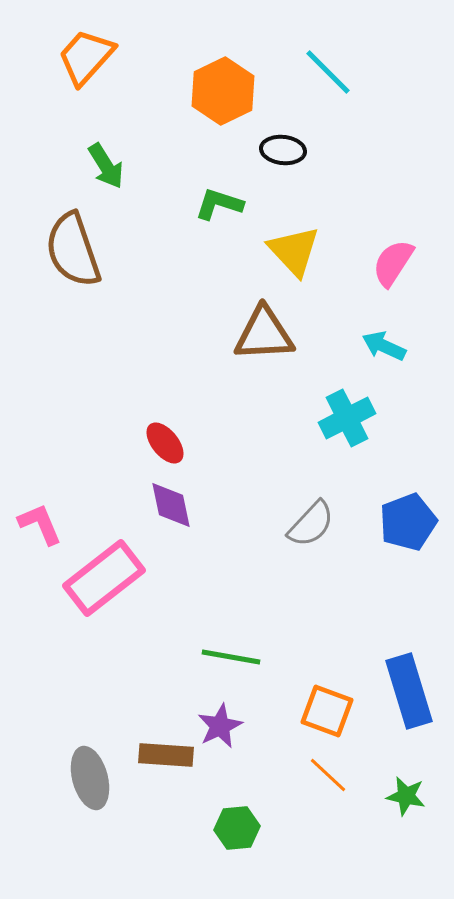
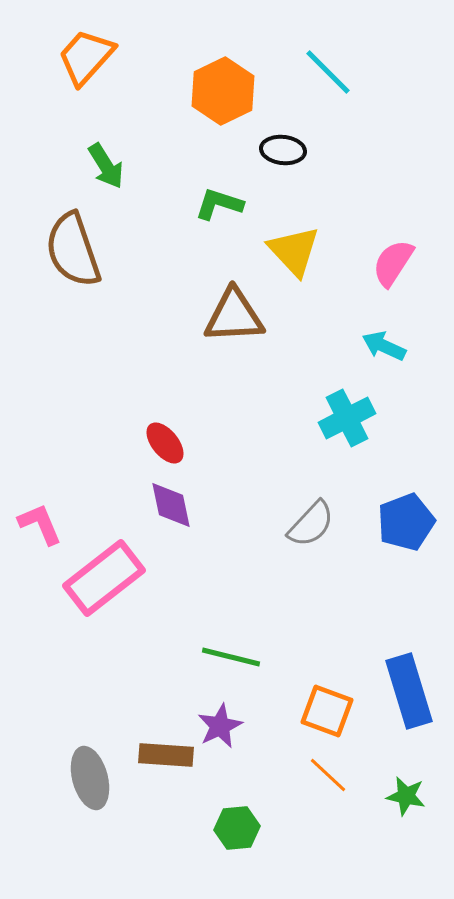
brown triangle: moved 30 px left, 18 px up
blue pentagon: moved 2 px left
green line: rotated 4 degrees clockwise
